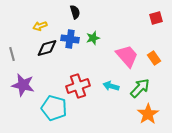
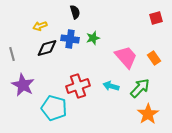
pink trapezoid: moved 1 px left, 1 px down
purple star: rotated 15 degrees clockwise
